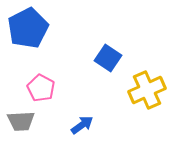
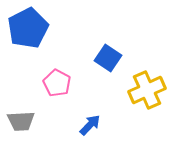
pink pentagon: moved 16 px right, 5 px up
blue arrow: moved 8 px right; rotated 10 degrees counterclockwise
